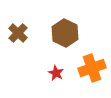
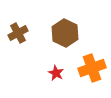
brown cross: rotated 18 degrees clockwise
